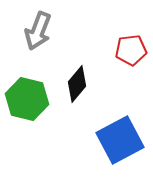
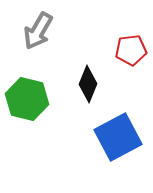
gray arrow: rotated 9 degrees clockwise
black diamond: moved 11 px right; rotated 18 degrees counterclockwise
blue square: moved 2 px left, 3 px up
